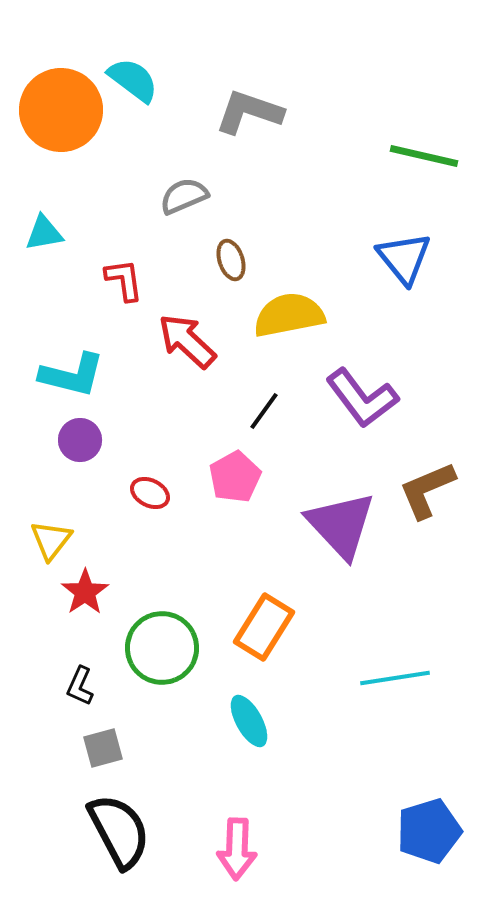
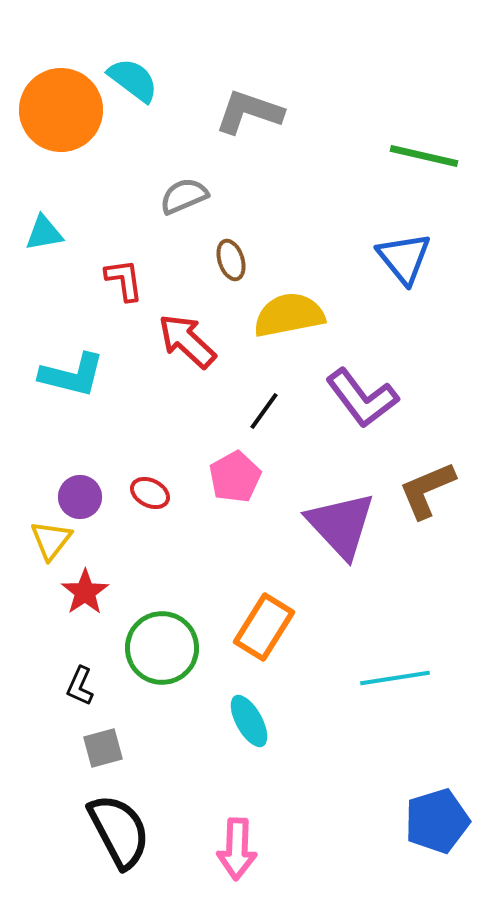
purple circle: moved 57 px down
blue pentagon: moved 8 px right, 10 px up
